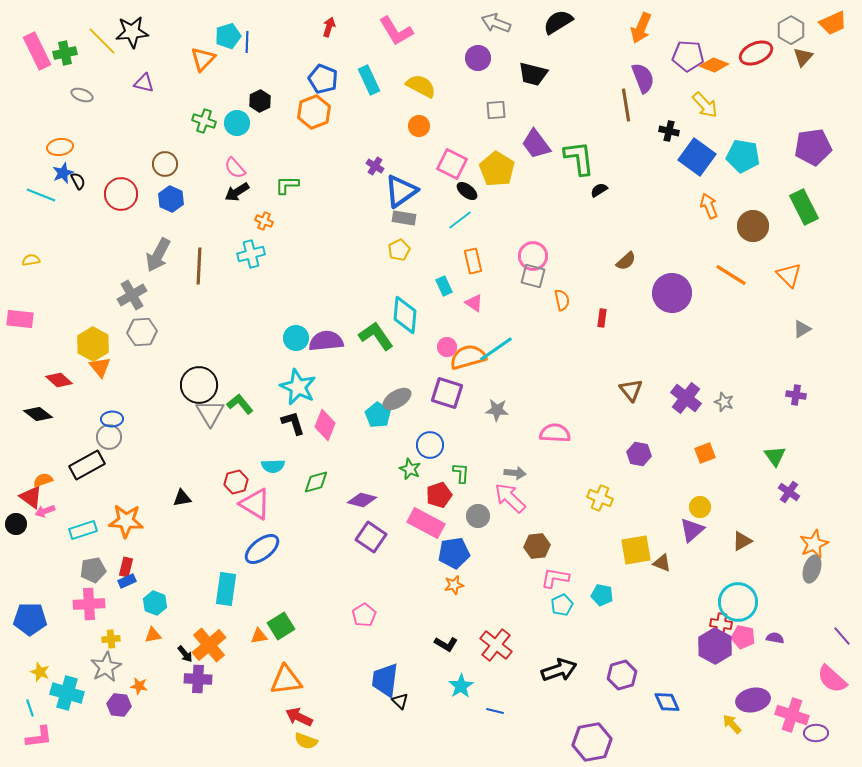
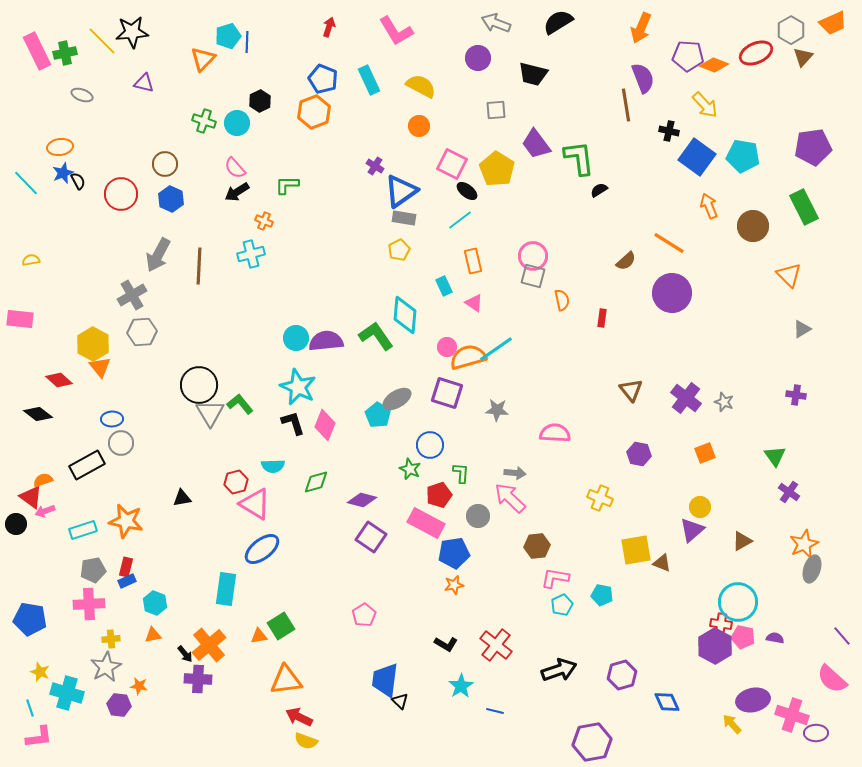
cyan line at (41, 195): moved 15 px left, 12 px up; rotated 24 degrees clockwise
orange line at (731, 275): moved 62 px left, 32 px up
gray circle at (109, 437): moved 12 px right, 6 px down
orange star at (126, 521): rotated 8 degrees clockwise
orange star at (814, 544): moved 10 px left
blue pentagon at (30, 619): rotated 8 degrees clockwise
